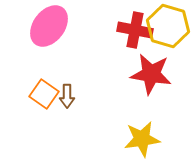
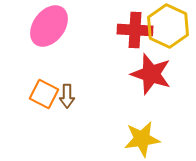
yellow hexagon: rotated 9 degrees clockwise
red cross: rotated 8 degrees counterclockwise
red star: rotated 9 degrees clockwise
orange square: rotated 8 degrees counterclockwise
